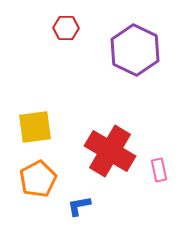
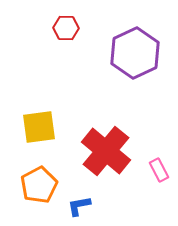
purple hexagon: moved 3 px down; rotated 9 degrees clockwise
yellow square: moved 4 px right
red cross: moved 4 px left; rotated 9 degrees clockwise
pink rectangle: rotated 15 degrees counterclockwise
orange pentagon: moved 1 px right, 6 px down
